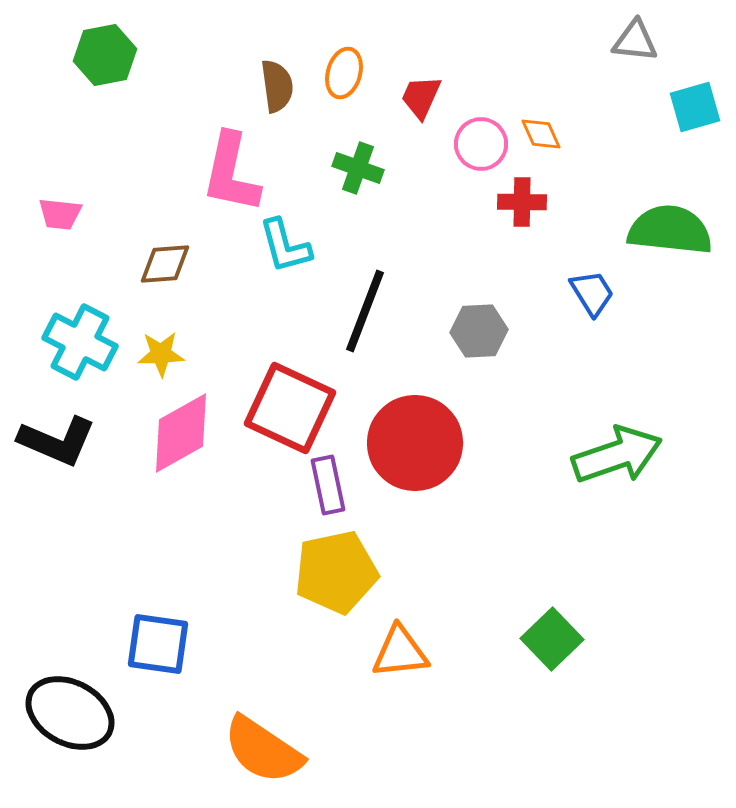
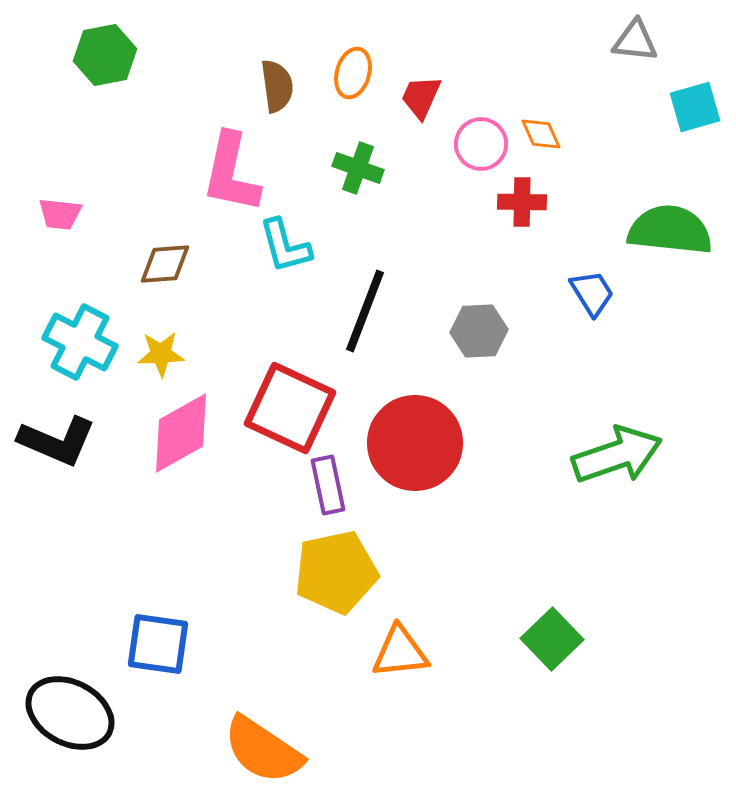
orange ellipse: moved 9 px right
